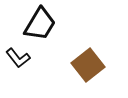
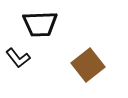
black trapezoid: rotated 57 degrees clockwise
